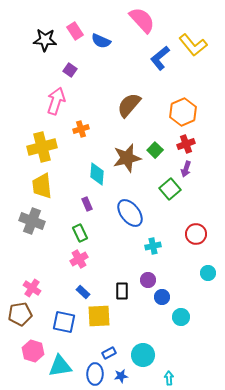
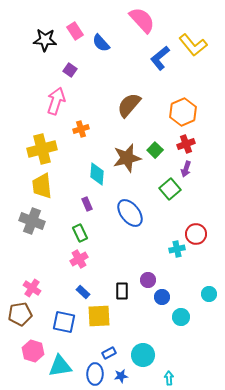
blue semicircle at (101, 41): moved 2 px down; rotated 24 degrees clockwise
yellow cross at (42, 147): moved 2 px down
cyan cross at (153, 246): moved 24 px right, 3 px down
cyan circle at (208, 273): moved 1 px right, 21 px down
